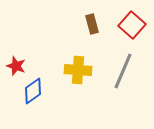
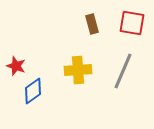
red square: moved 2 px up; rotated 32 degrees counterclockwise
yellow cross: rotated 8 degrees counterclockwise
